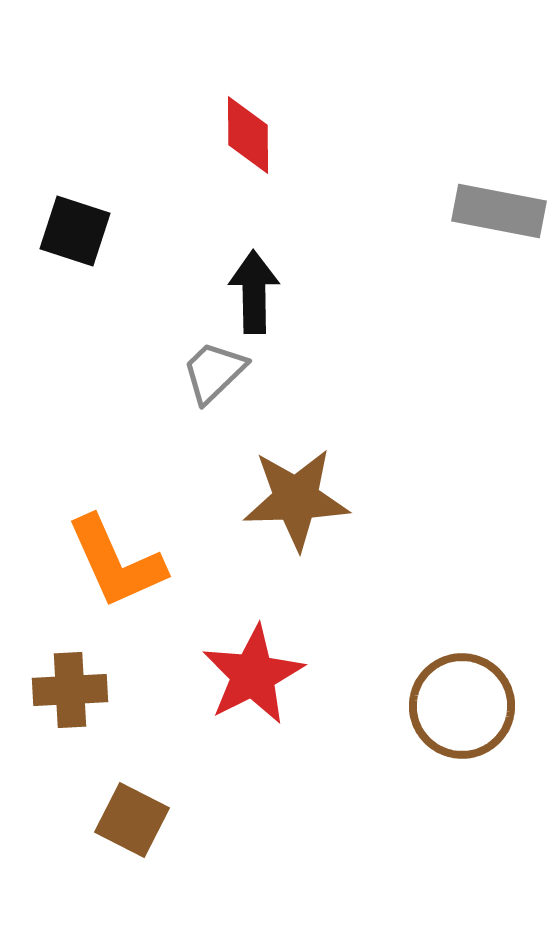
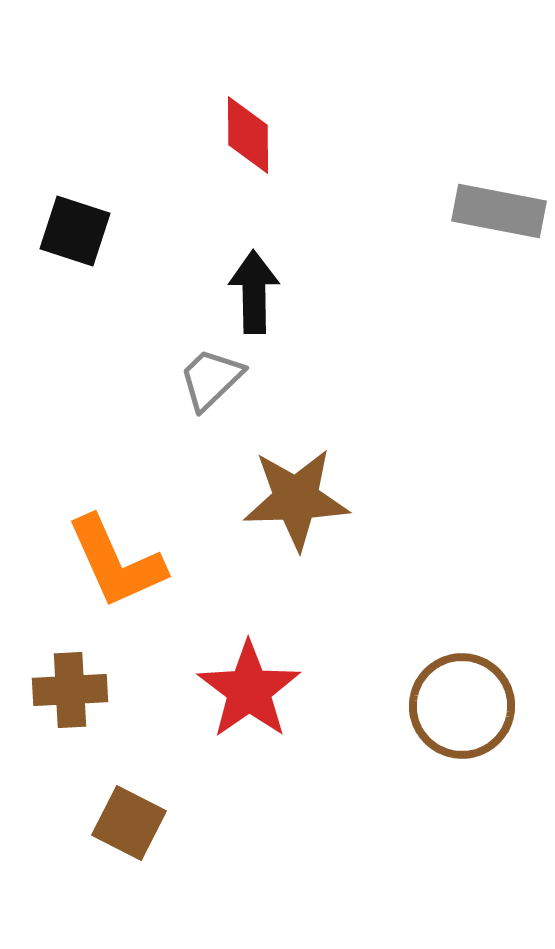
gray trapezoid: moved 3 px left, 7 px down
red star: moved 4 px left, 15 px down; rotated 8 degrees counterclockwise
brown square: moved 3 px left, 3 px down
